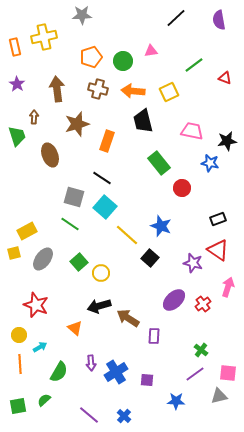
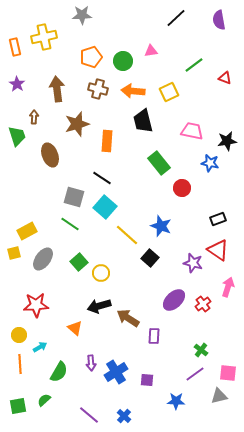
orange rectangle at (107, 141): rotated 15 degrees counterclockwise
red star at (36, 305): rotated 25 degrees counterclockwise
